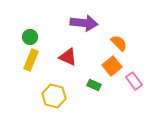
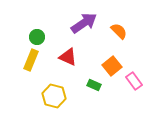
purple arrow: rotated 40 degrees counterclockwise
green circle: moved 7 px right
orange semicircle: moved 12 px up
